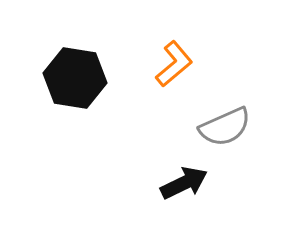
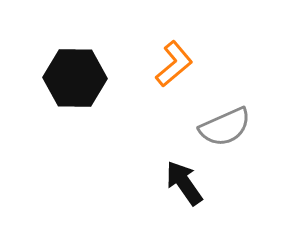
black hexagon: rotated 8 degrees counterclockwise
black arrow: rotated 99 degrees counterclockwise
